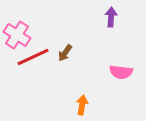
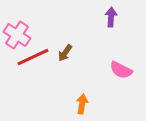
pink semicircle: moved 2 px up; rotated 20 degrees clockwise
orange arrow: moved 1 px up
